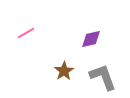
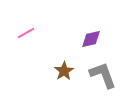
gray L-shape: moved 2 px up
